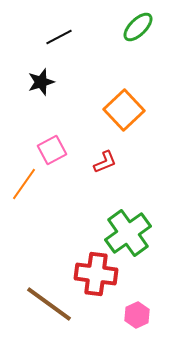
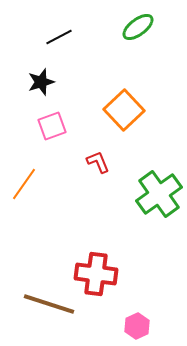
green ellipse: rotated 8 degrees clockwise
pink square: moved 24 px up; rotated 8 degrees clockwise
red L-shape: moved 7 px left; rotated 90 degrees counterclockwise
green cross: moved 31 px right, 39 px up
brown line: rotated 18 degrees counterclockwise
pink hexagon: moved 11 px down
